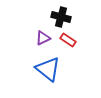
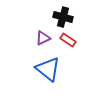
black cross: moved 2 px right
